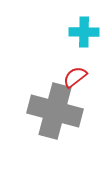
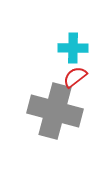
cyan cross: moved 11 px left, 16 px down
